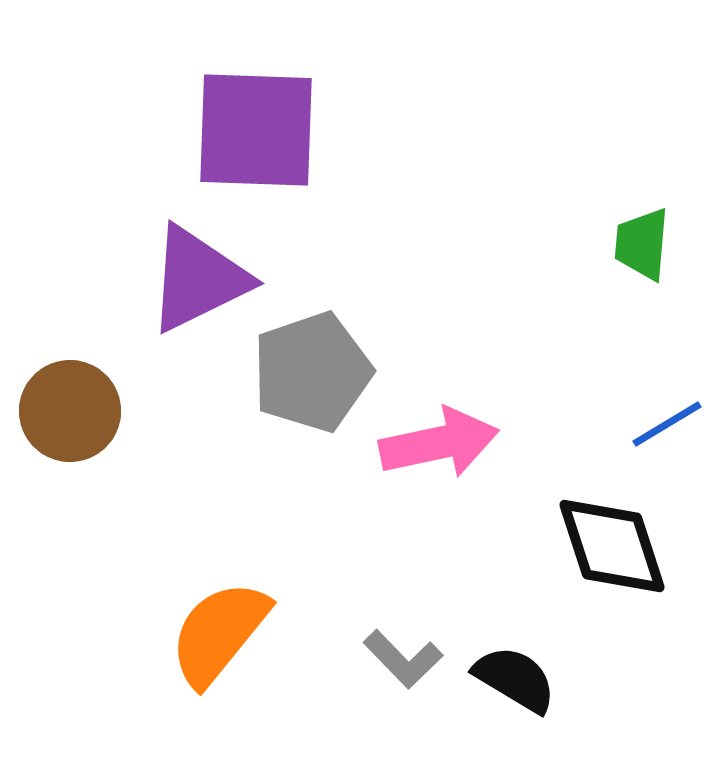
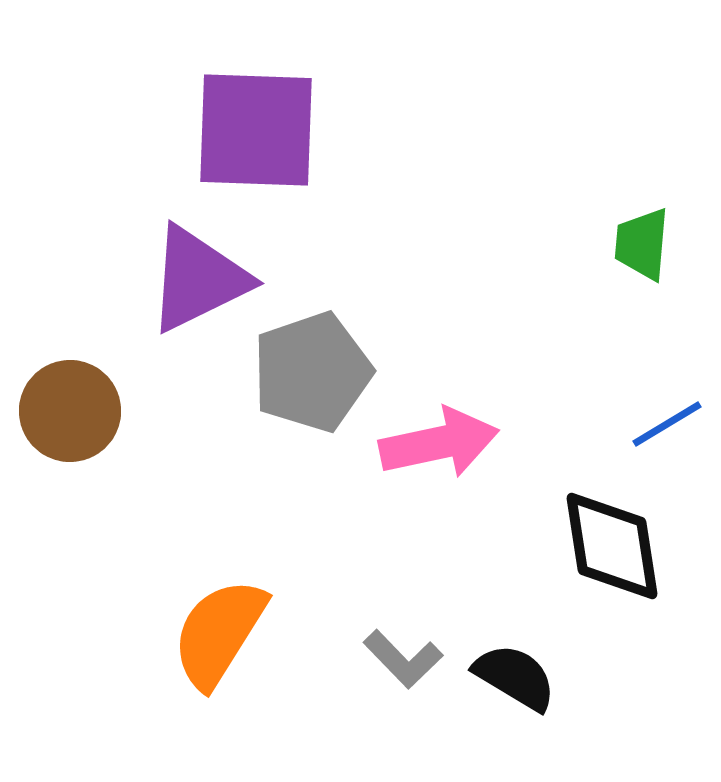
black diamond: rotated 9 degrees clockwise
orange semicircle: rotated 7 degrees counterclockwise
black semicircle: moved 2 px up
